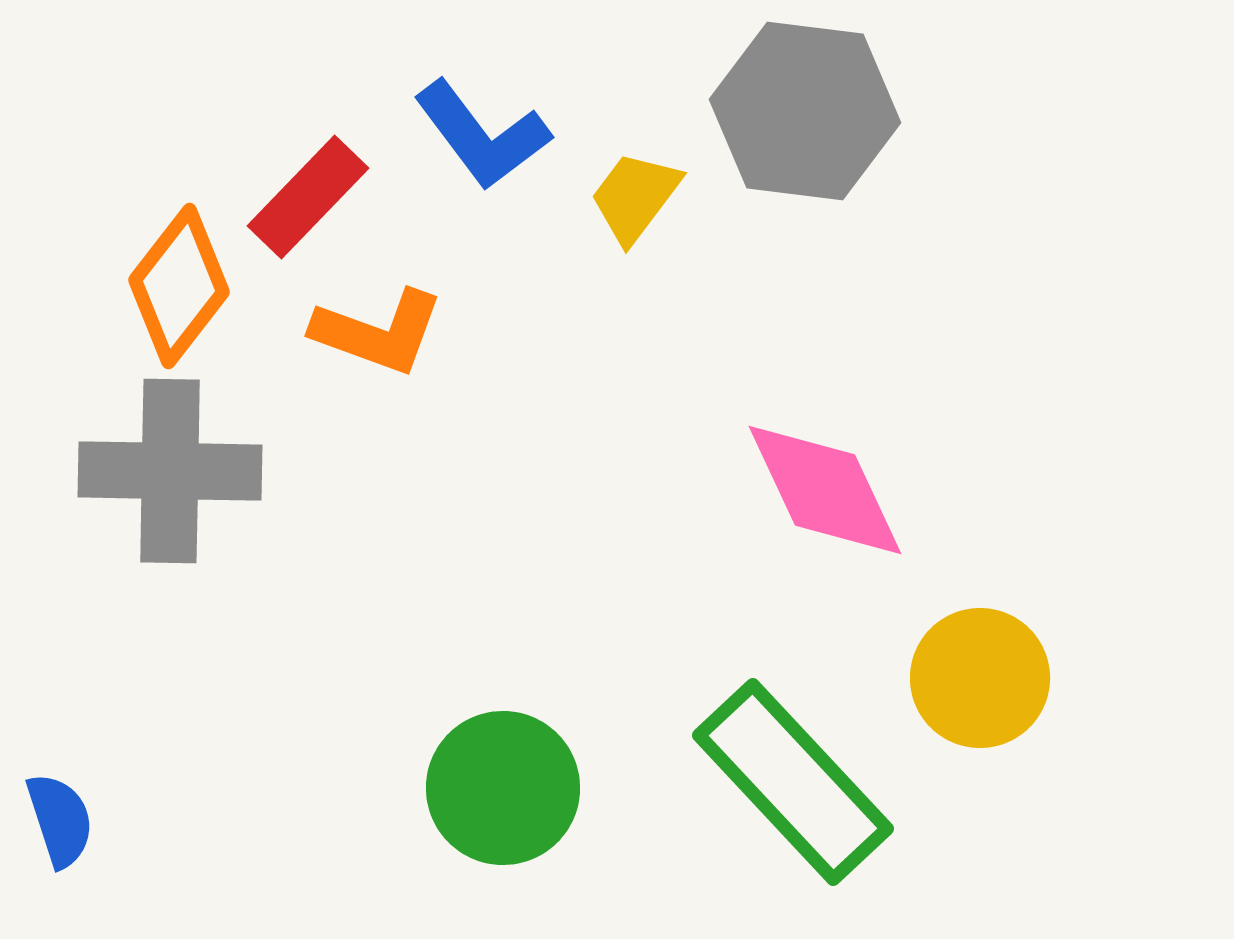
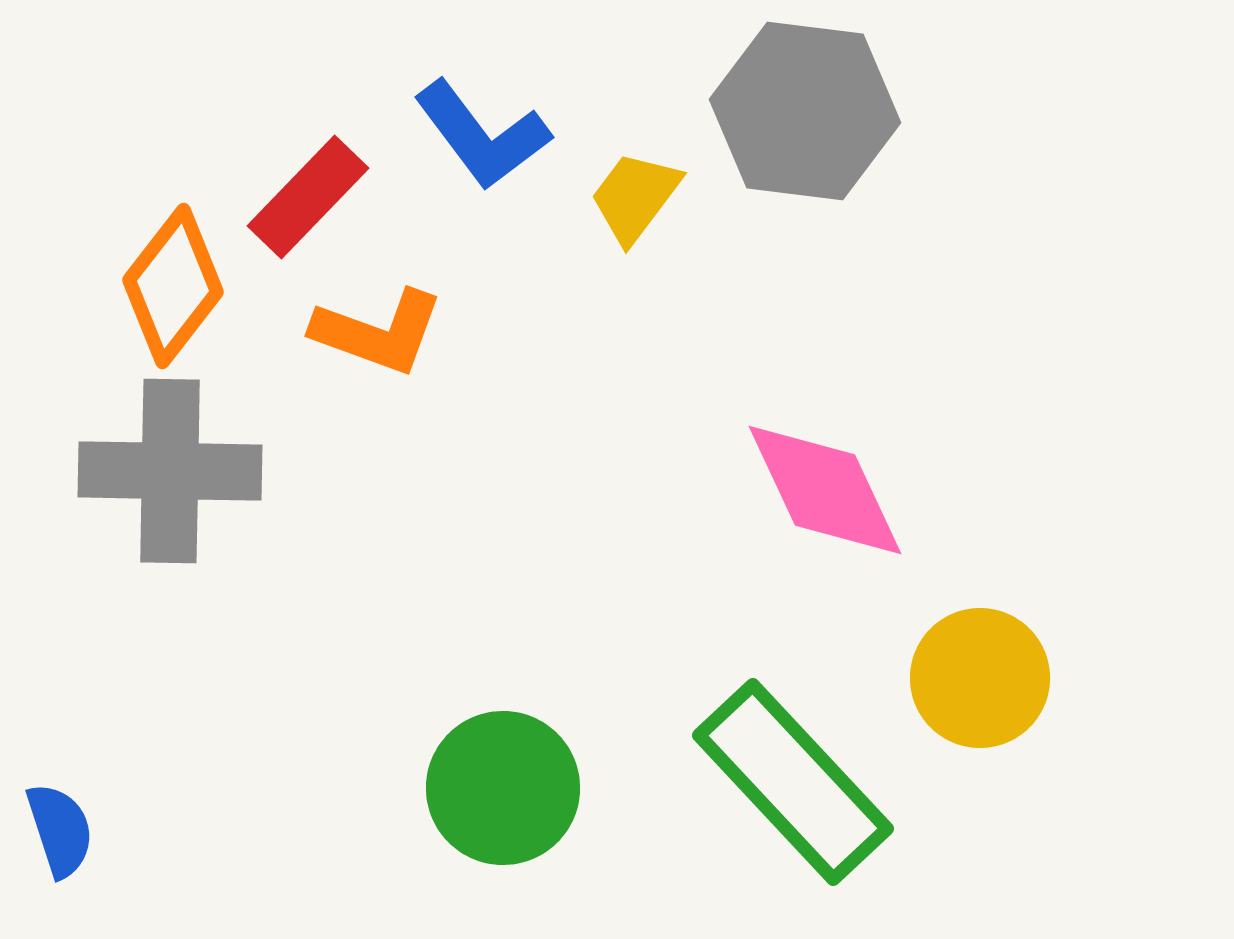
orange diamond: moved 6 px left
blue semicircle: moved 10 px down
